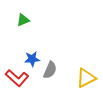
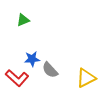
gray semicircle: rotated 114 degrees clockwise
